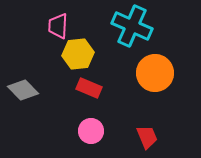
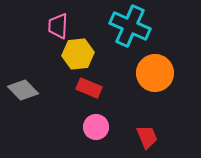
cyan cross: moved 2 px left
pink circle: moved 5 px right, 4 px up
